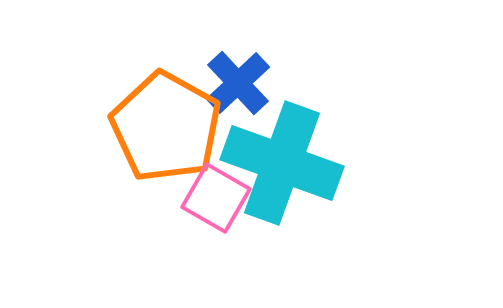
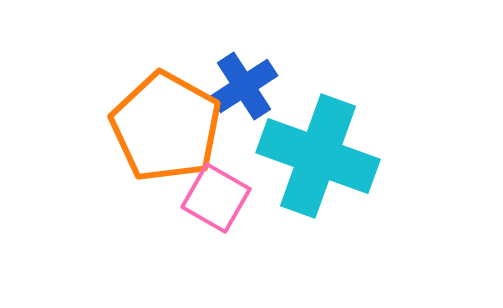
blue cross: moved 6 px right, 3 px down; rotated 10 degrees clockwise
cyan cross: moved 36 px right, 7 px up
